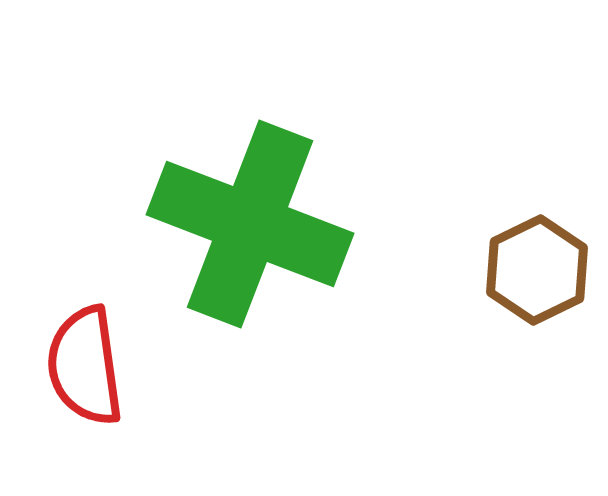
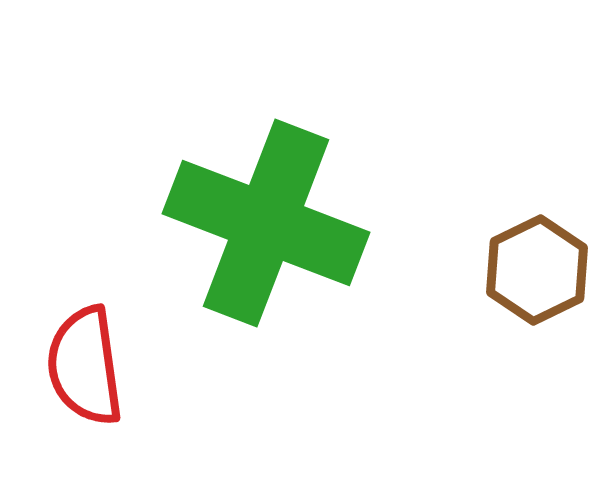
green cross: moved 16 px right, 1 px up
